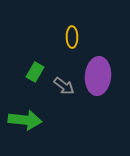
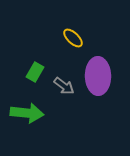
yellow ellipse: moved 1 px right, 1 px down; rotated 45 degrees counterclockwise
purple ellipse: rotated 6 degrees counterclockwise
green arrow: moved 2 px right, 7 px up
